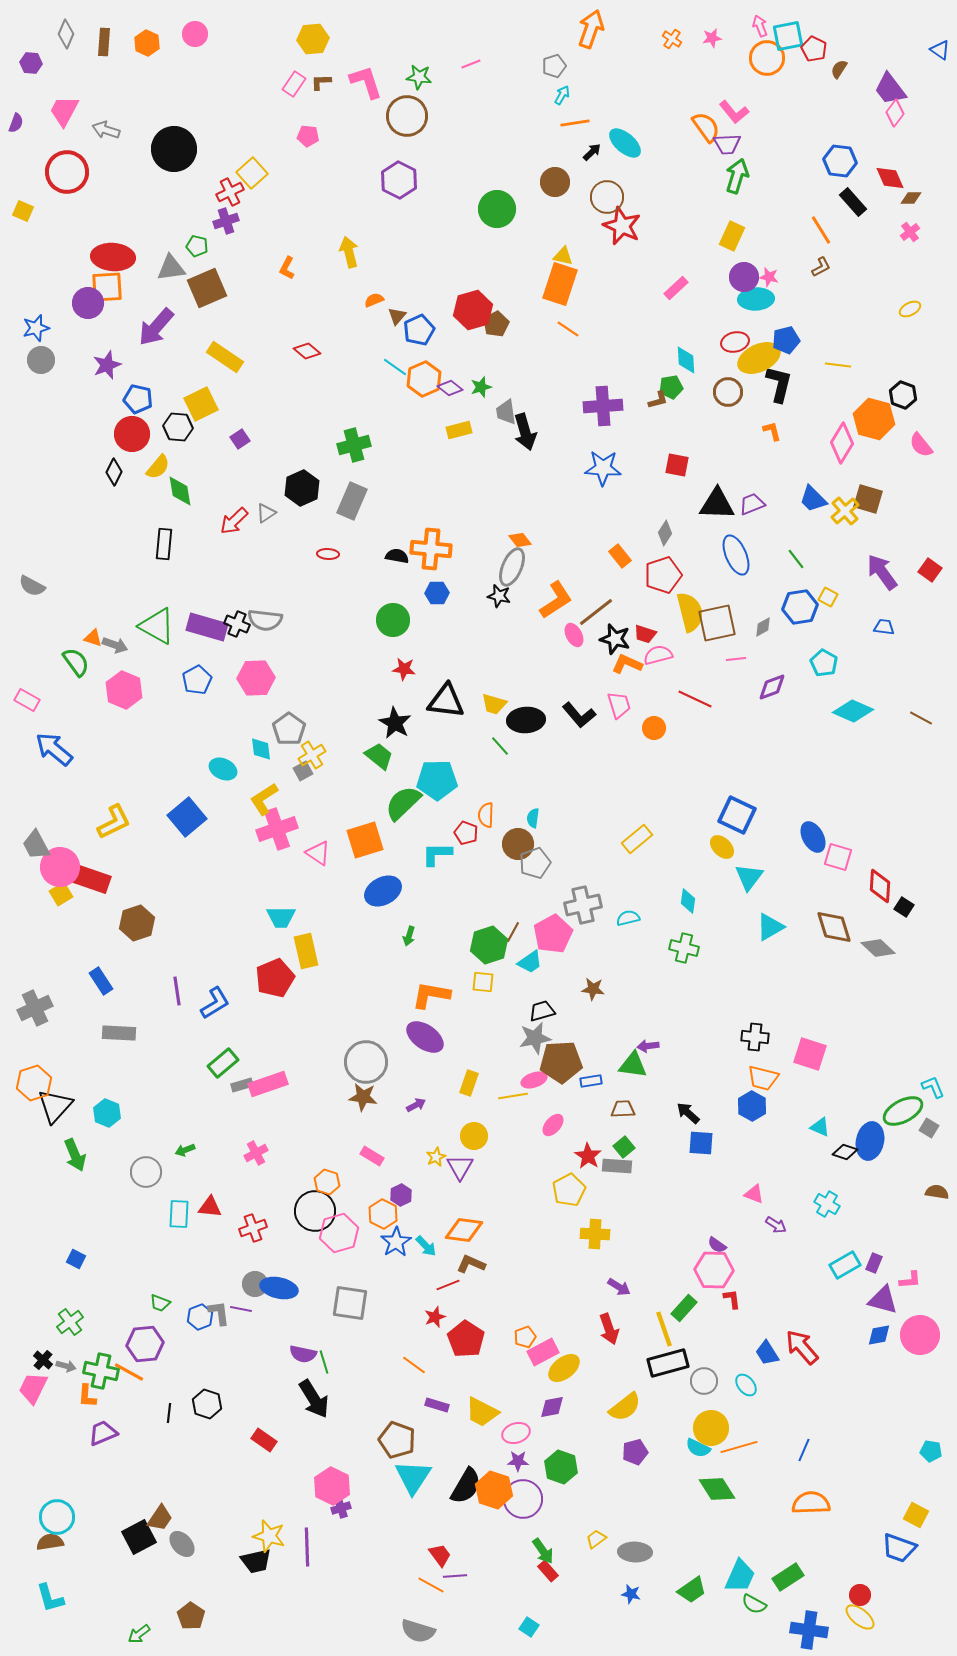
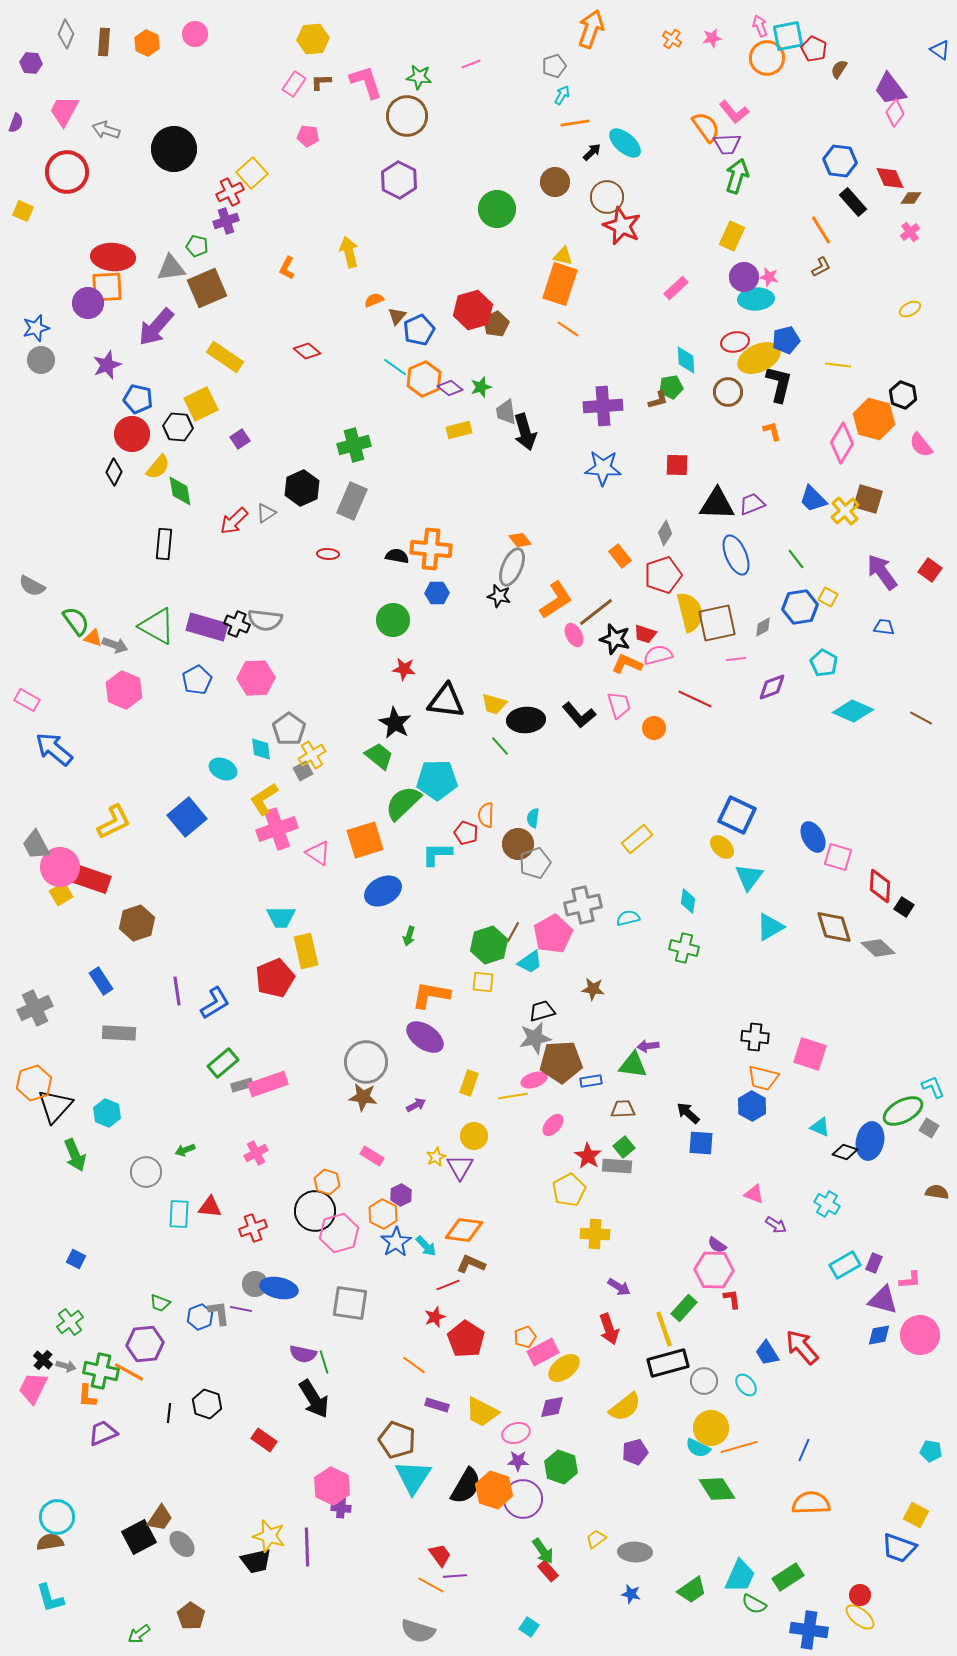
red square at (677, 465): rotated 10 degrees counterclockwise
green semicircle at (76, 662): moved 41 px up
purple cross at (341, 1508): rotated 24 degrees clockwise
